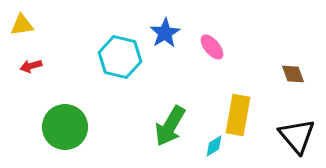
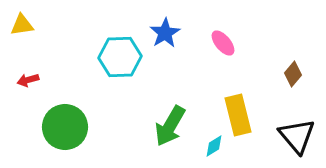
pink ellipse: moved 11 px right, 4 px up
cyan hexagon: rotated 15 degrees counterclockwise
red arrow: moved 3 px left, 14 px down
brown diamond: rotated 60 degrees clockwise
yellow rectangle: rotated 24 degrees counterclockwise
